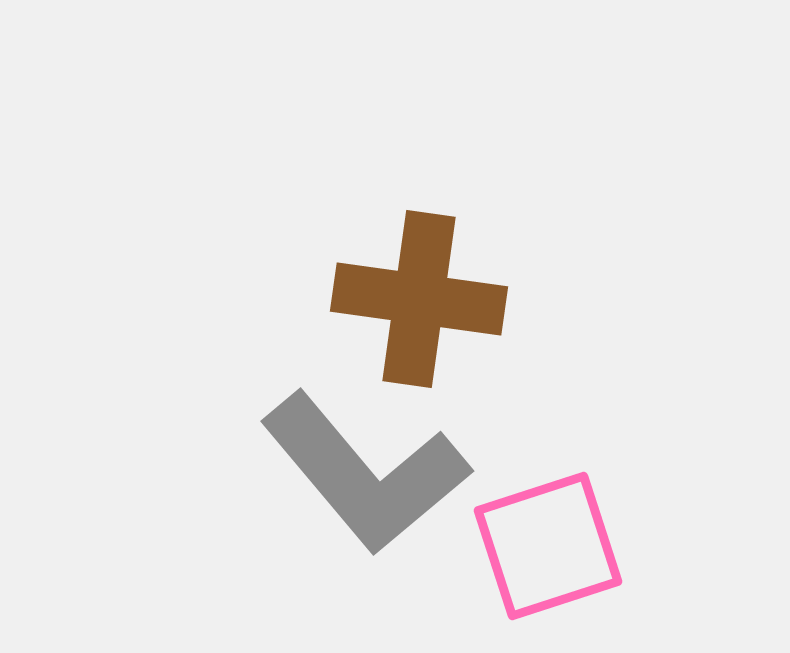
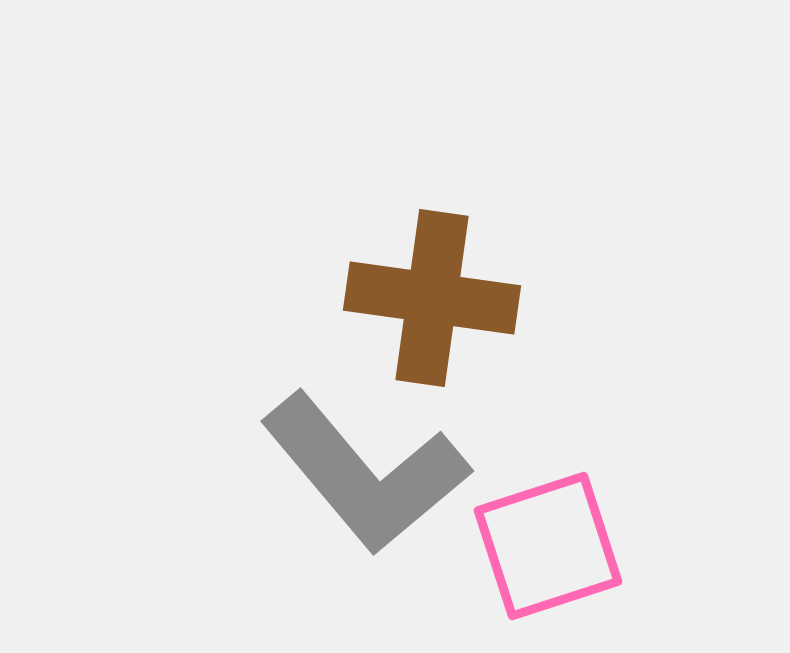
brown cross: moved 13 px right, 1 px up
